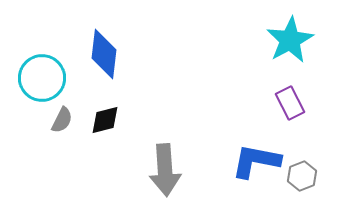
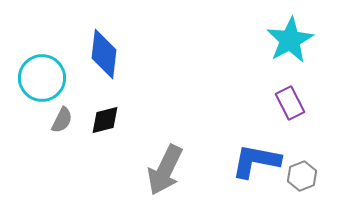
gray arrow: rotated 30 degrees clockwise
